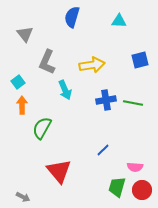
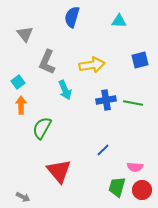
orange arrow: moved 1 px left
